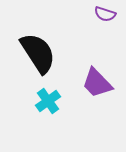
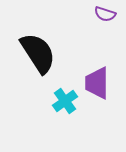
purple trapezoid: rotated 44 degrees clockwise
cyan cross: moved 17 px right
